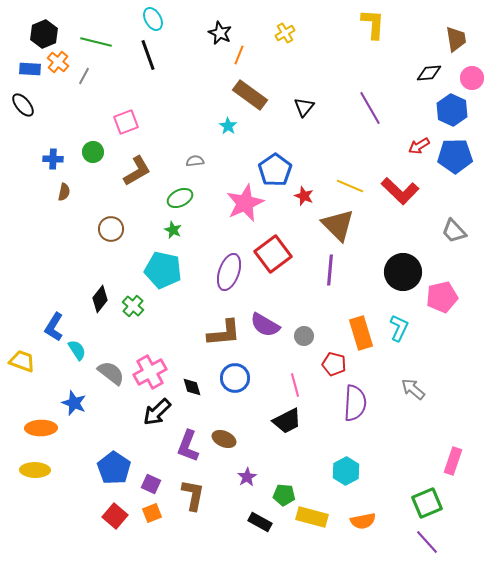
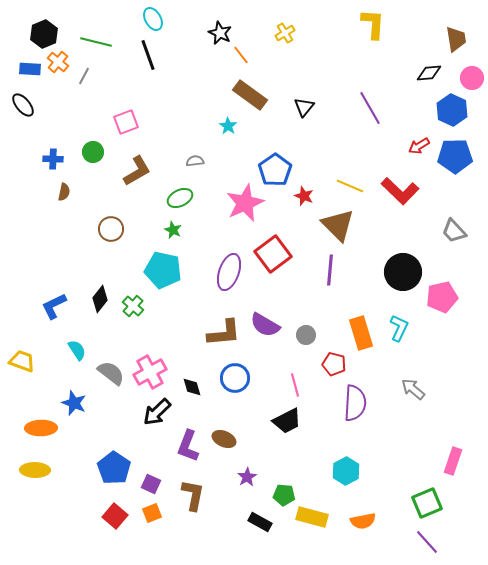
orange line at (239, 55): moved 2 px right; rotated 60 degrees counterclockwise
blue L-shape at (54, 327): moved 21 px up; rotated 32 degrees clockwise
gray circle at (304, 336): moved 2 px right, 1 px up
